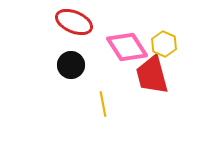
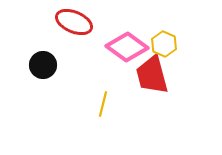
pink diamond: rotated 21 degrees counterclockwise
black circle: moved 28 px left
yellow line: rotated 25 degrees clockwise
